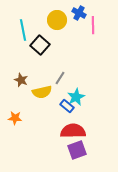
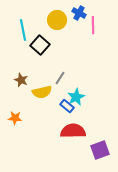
purple square: moved 23 px right
